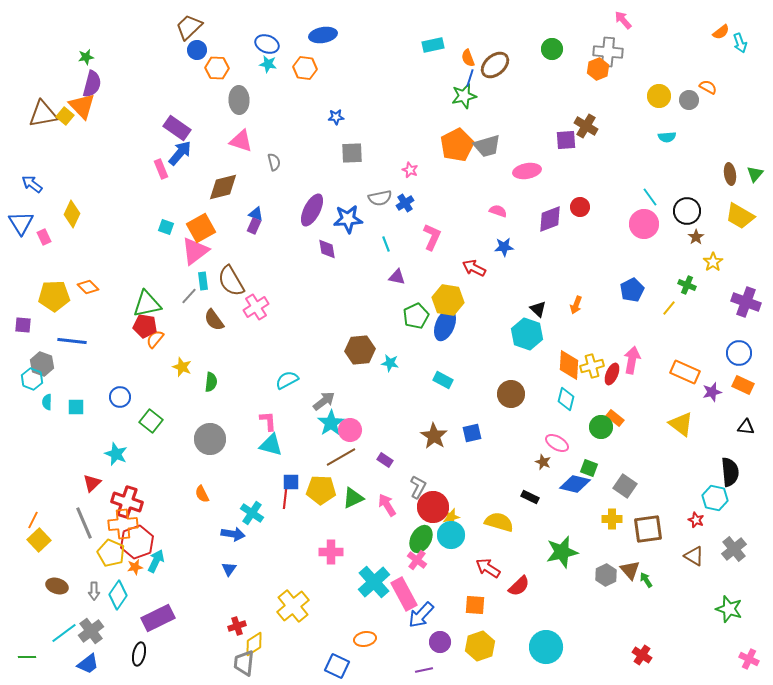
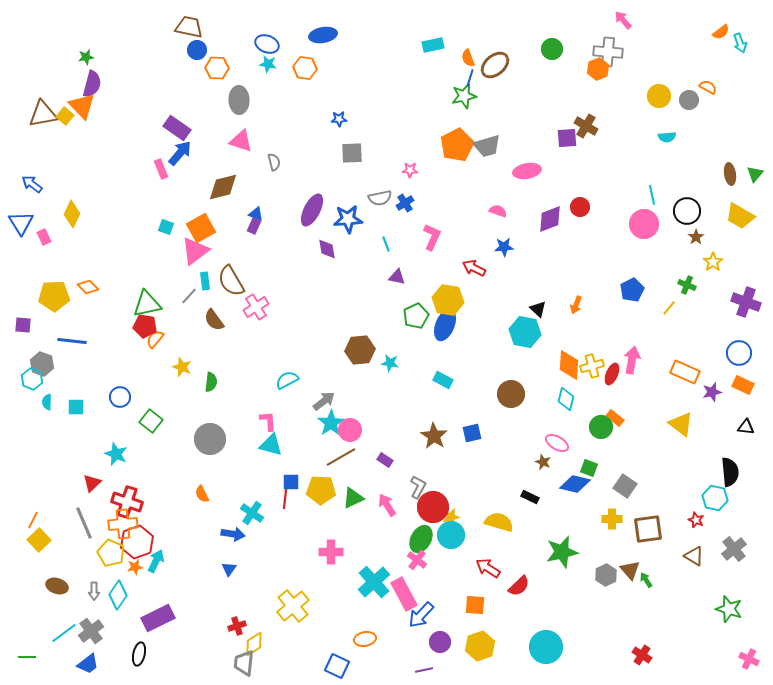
brown trapezoid at (189, 27): rotated 56 degrees clockwise
blue star at (336, 117): moved 3 px right, 2 px down
purple square at (566, 140): moved 1 px right, 2 px up
pink star at (410, 170): rotated 21 degrees counterclockwise
cyan line at (650, 197): moved 2 px right, 2 px up; rotated 24 degrees clockwise
cyan rectangle at (203, 281): moved 2 px right
cyan hexagon at (527, 334): moved 2 px left, 2 px up; rotated 8 degrees counterclockwise
